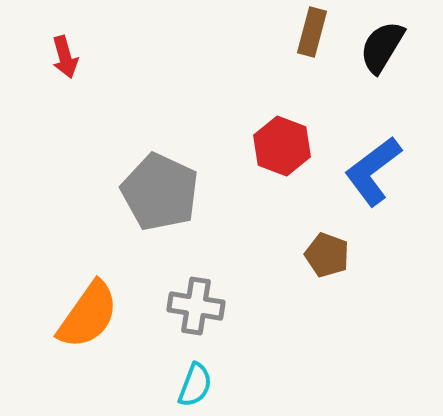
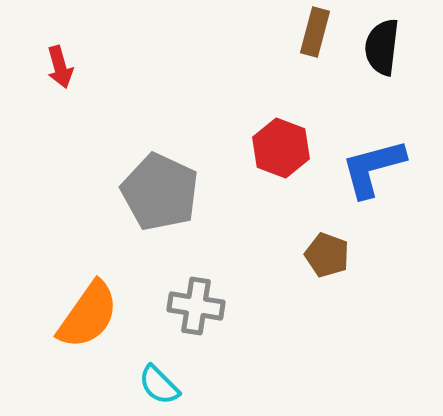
brown rectangle: moved 3 px right
black semicircle: rotated 24 degrees counterclockwise
red arrow: moved 5 px left, 10 px down
red hexagon: moved 1 px left, 2 px down
blue L-shape: moved 3 px up; rotated 22 degrees clockwise
cyan semicircle: moved 36 px left; rotated 114 degrees clockwise
